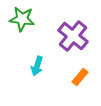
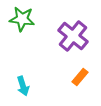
cyan arrow: moved 14 px left, 20 px down; rotated 36 degrees counterclockwise
